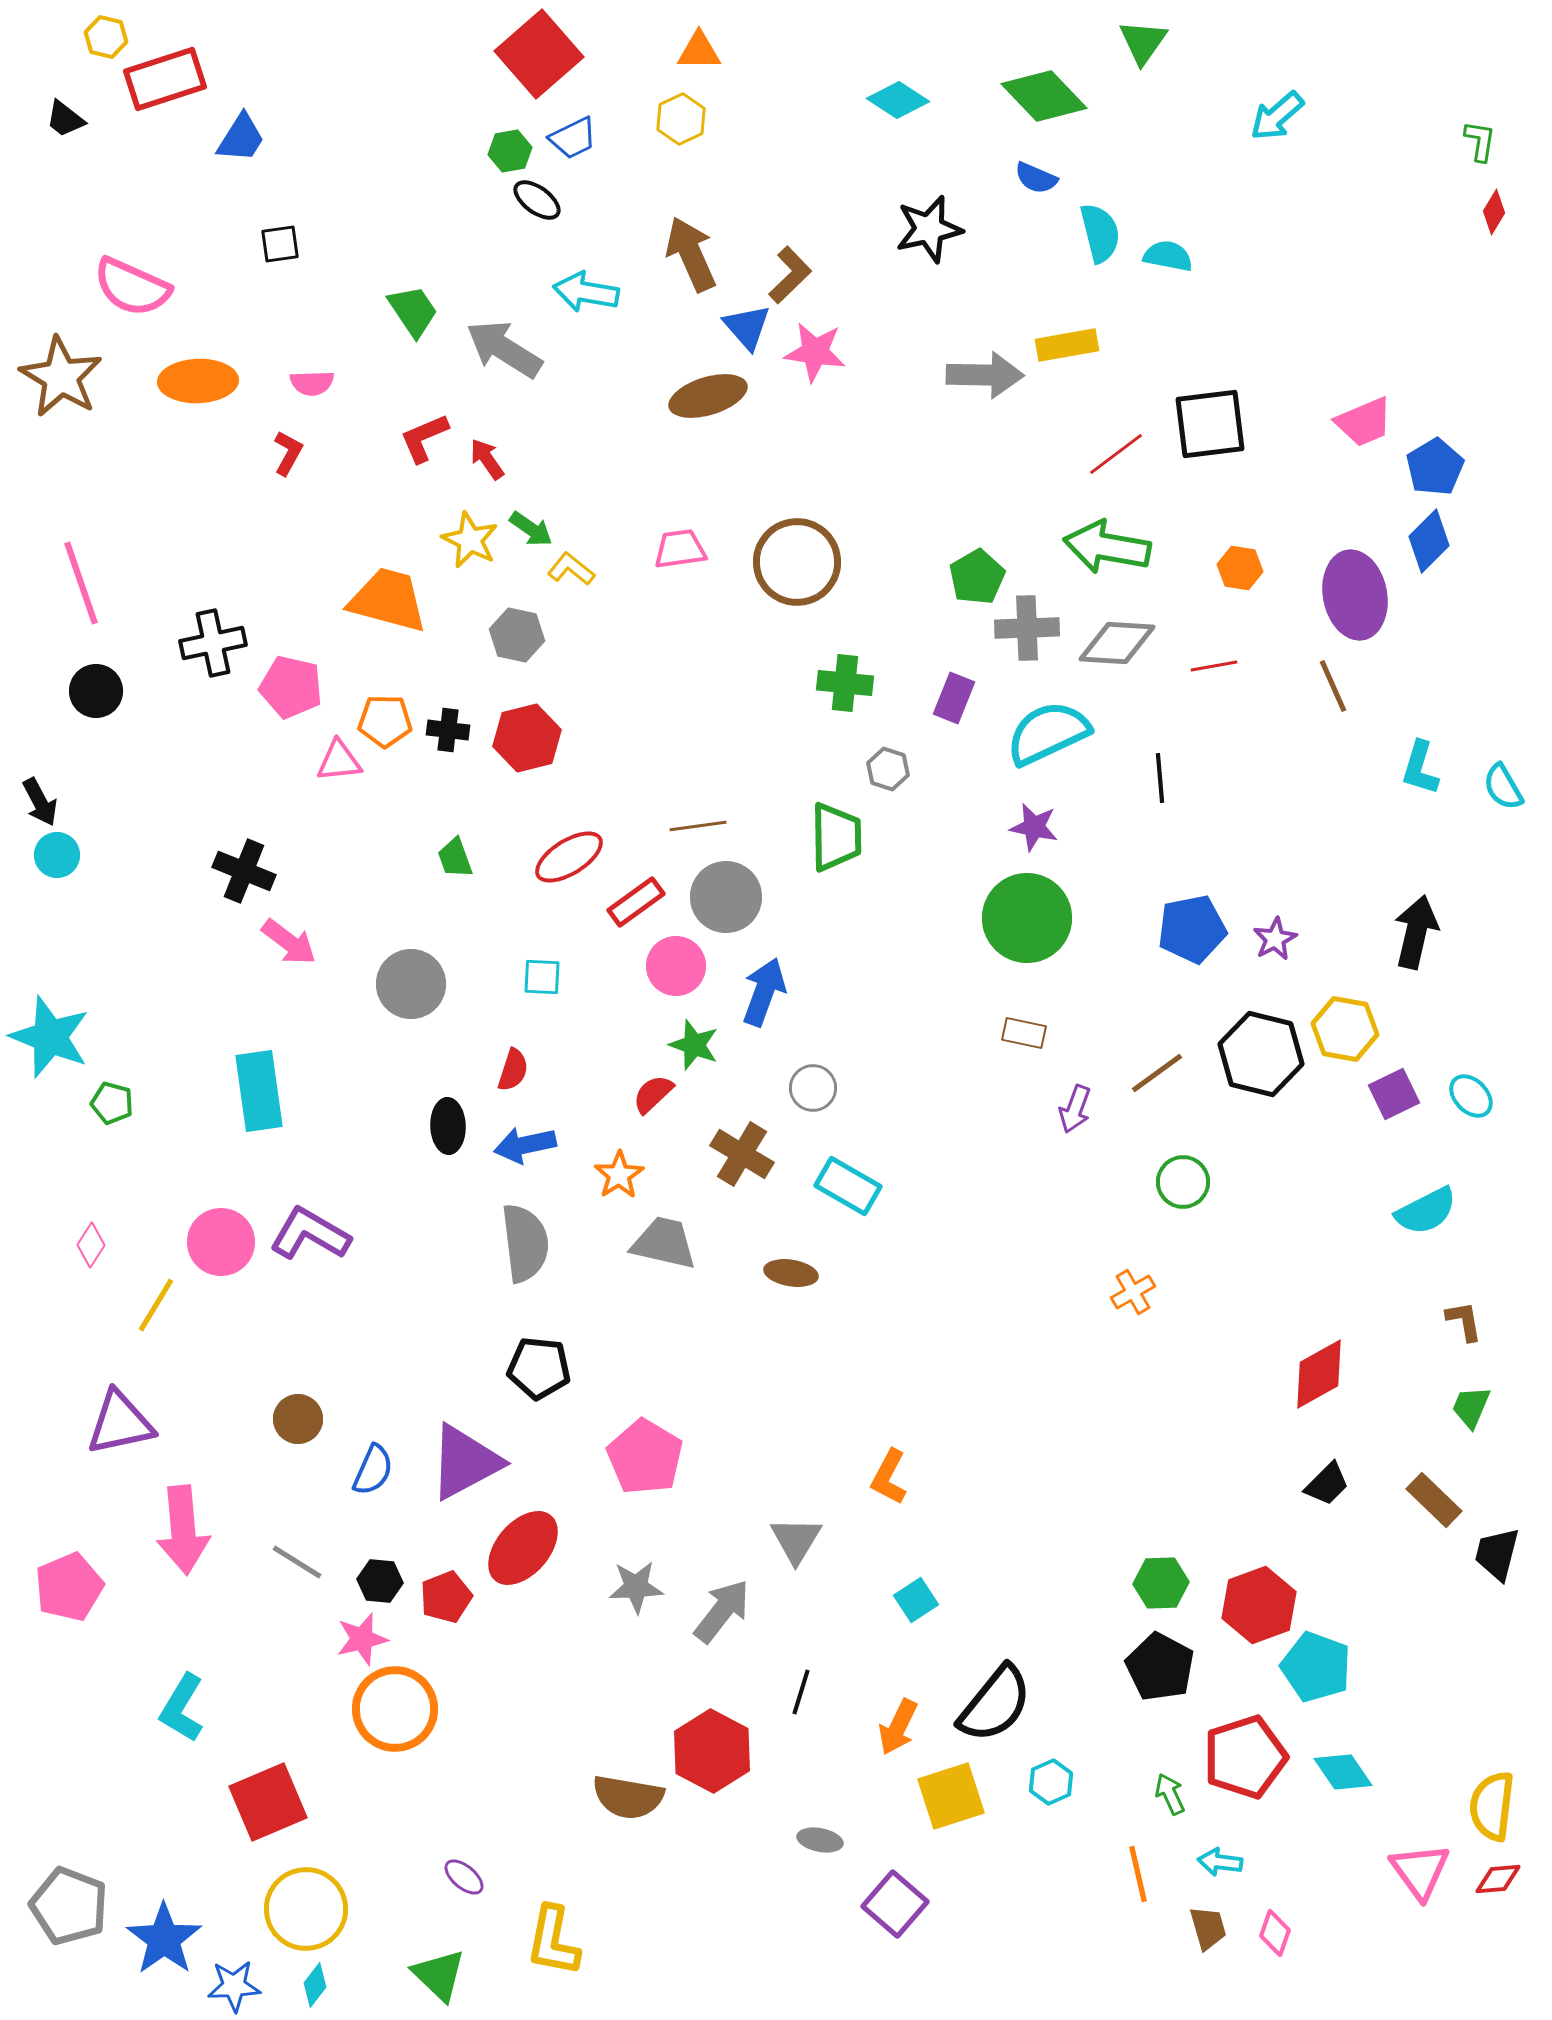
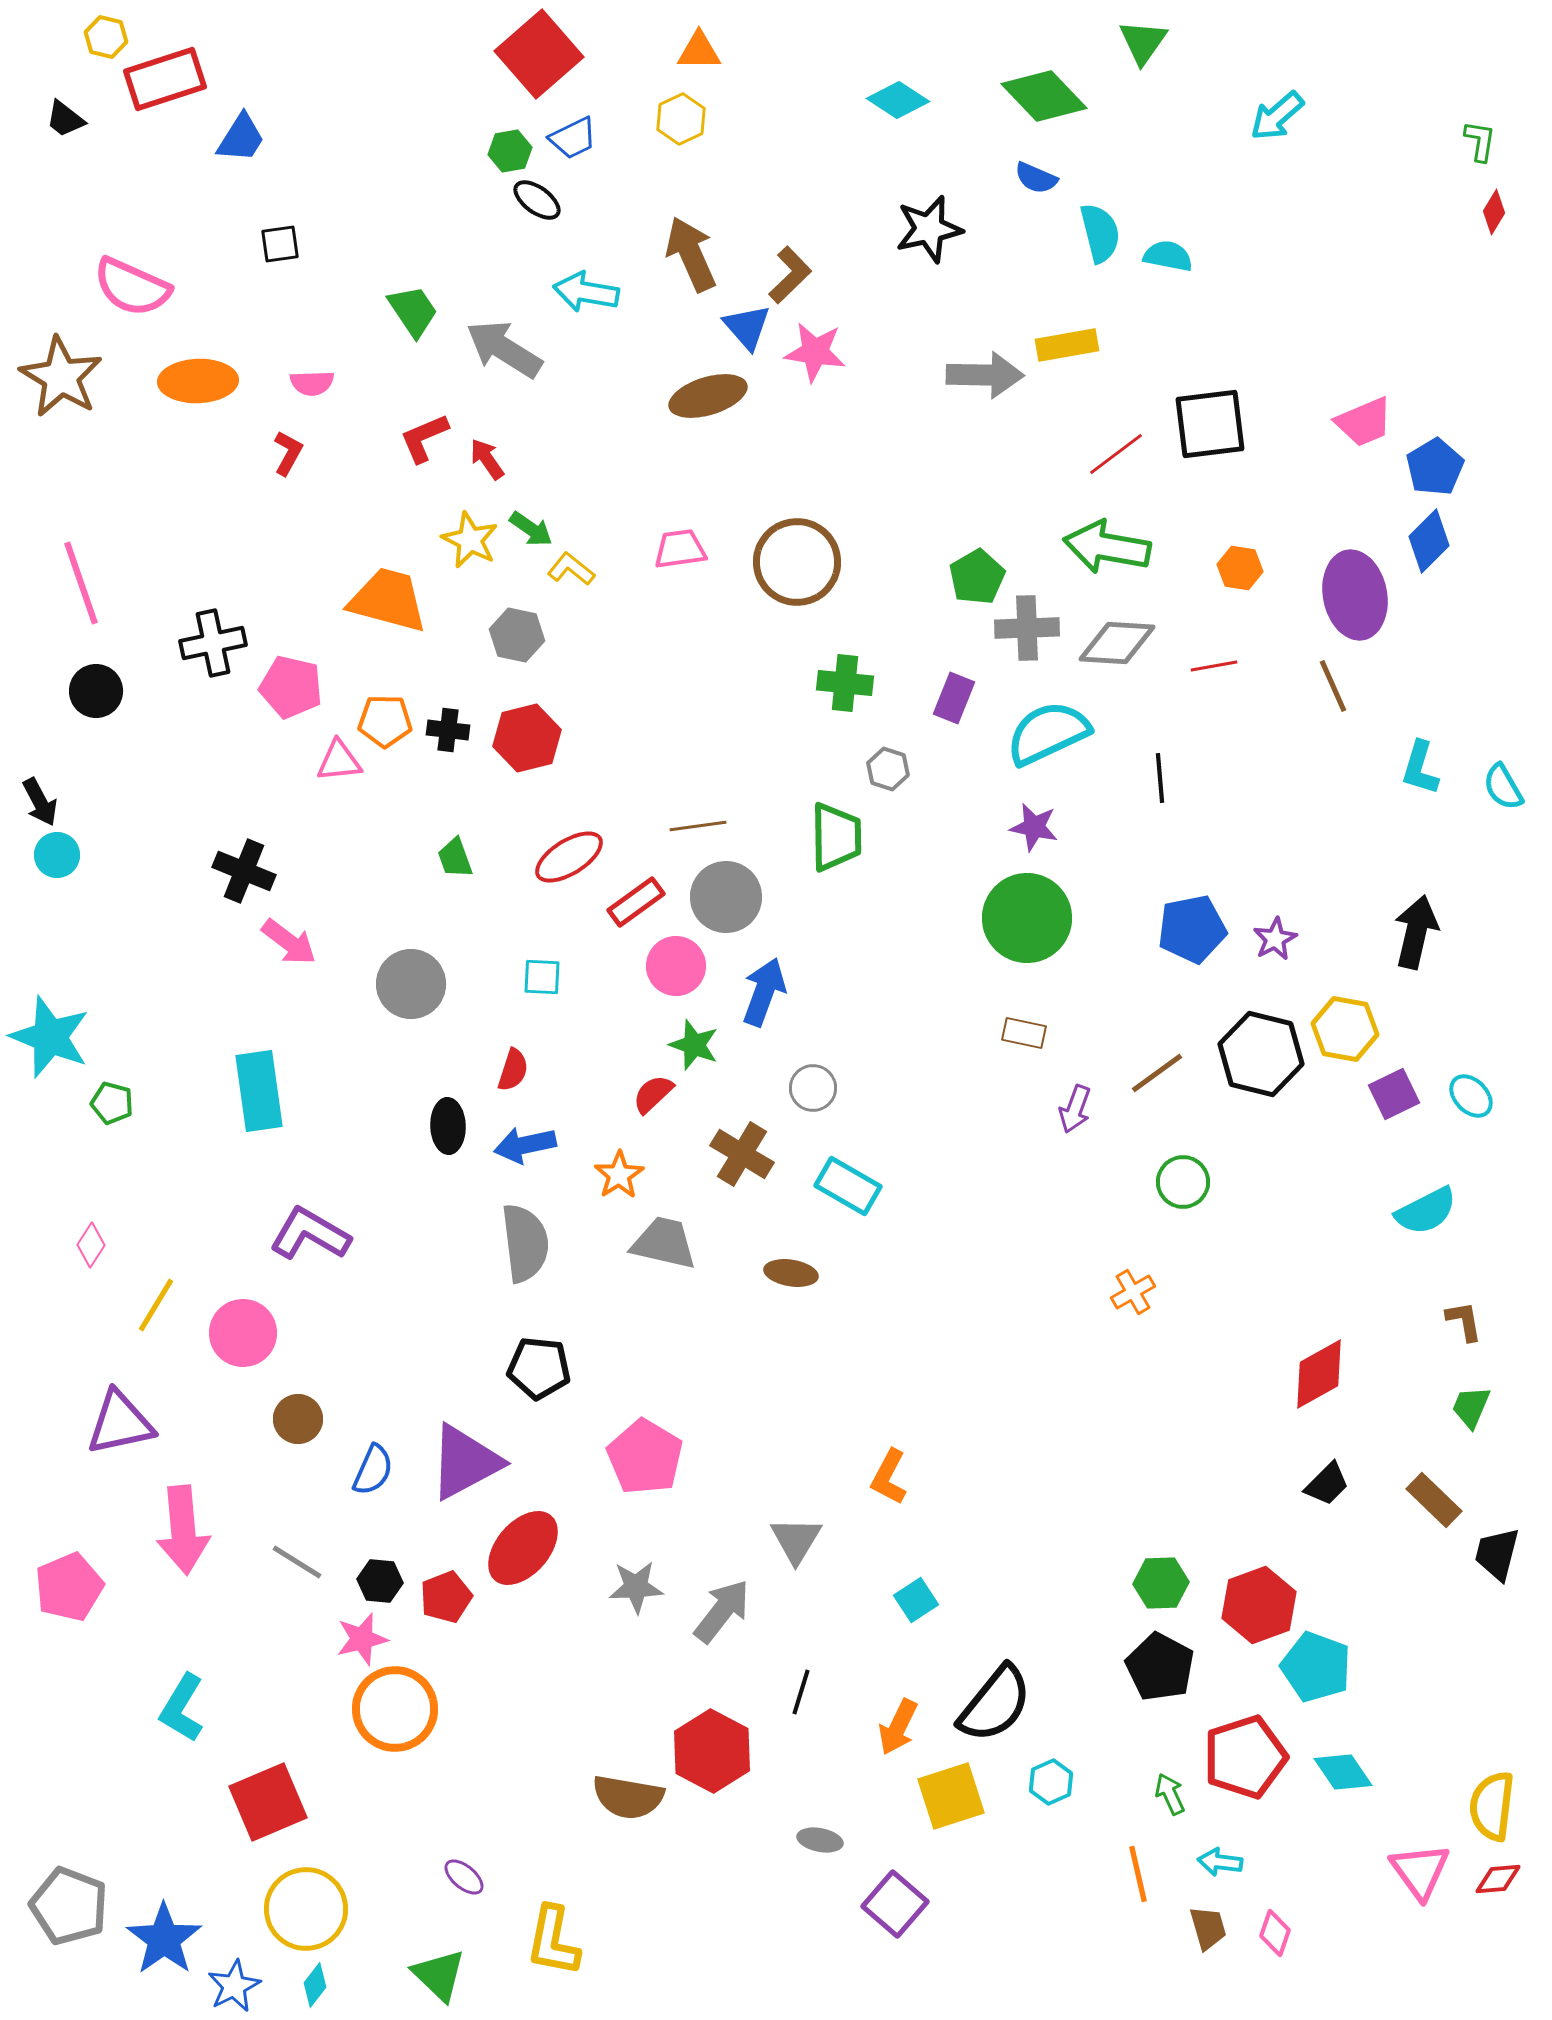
pink circle at (221, 1242): moved 22 px right, 91 px down
blue star at (234, 1986): rotated 24 degrees counterclockwise
